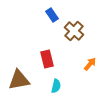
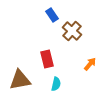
brown cross: moved 2 px left
brown triangle: moved 1 px right
cyan semicircle: moved 2 px up
